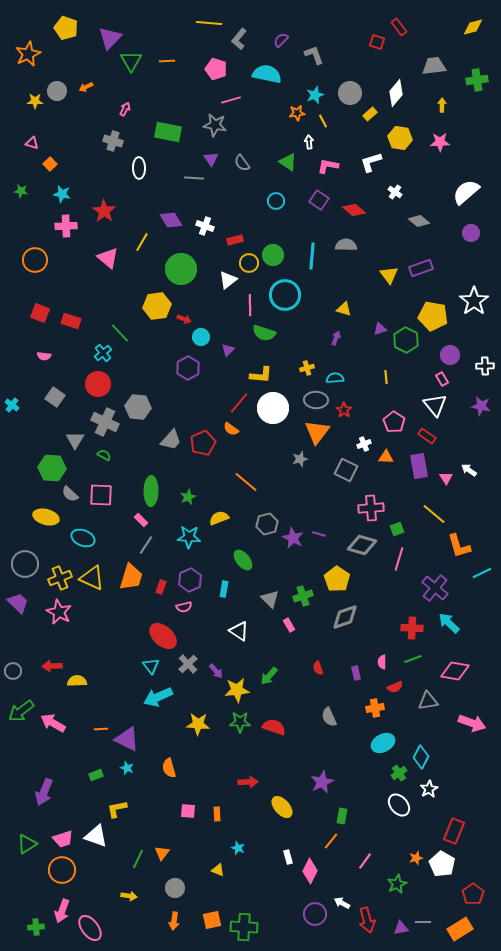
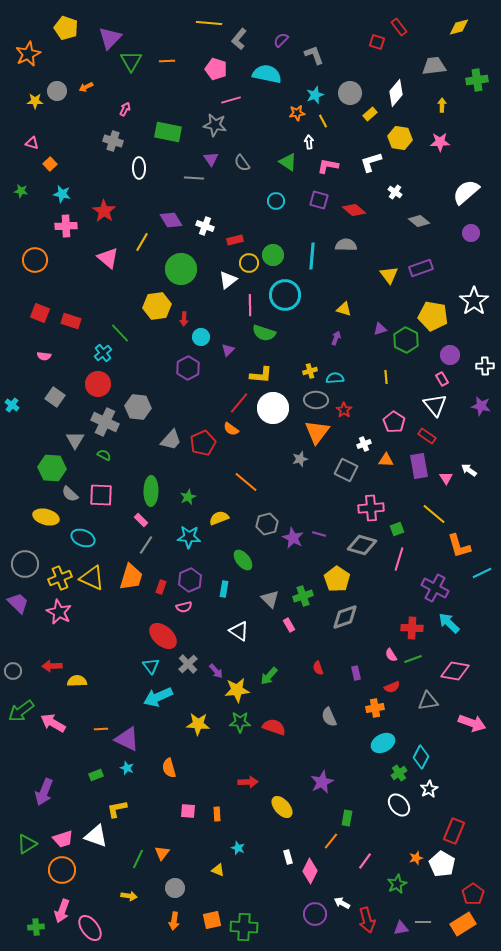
yellow diamond at (473, 27): moved 14 px left
purple square at (319, 200): rotated 18 degrees counterclockwise
red arrow at (184, 319): rotated 72 degrees clockwise
yellow cross at (307, 368): moved 3 px right, 3 px down
orange triangle at (386, 457): moved 3 px down
purple cross at (435, 588): rotated 12 degrees counterclockwise
pink semicircle at (382, 662): moved 9 px right, 7 px up; rotated 32 degrees counterclockwise
red semicircle at (395, 687): moved 3 px left
green rectangle at (342, 816): moved 5 px right, 2 px down
orange rectangle at (460, 929): moved 3 px right, 5 px up
